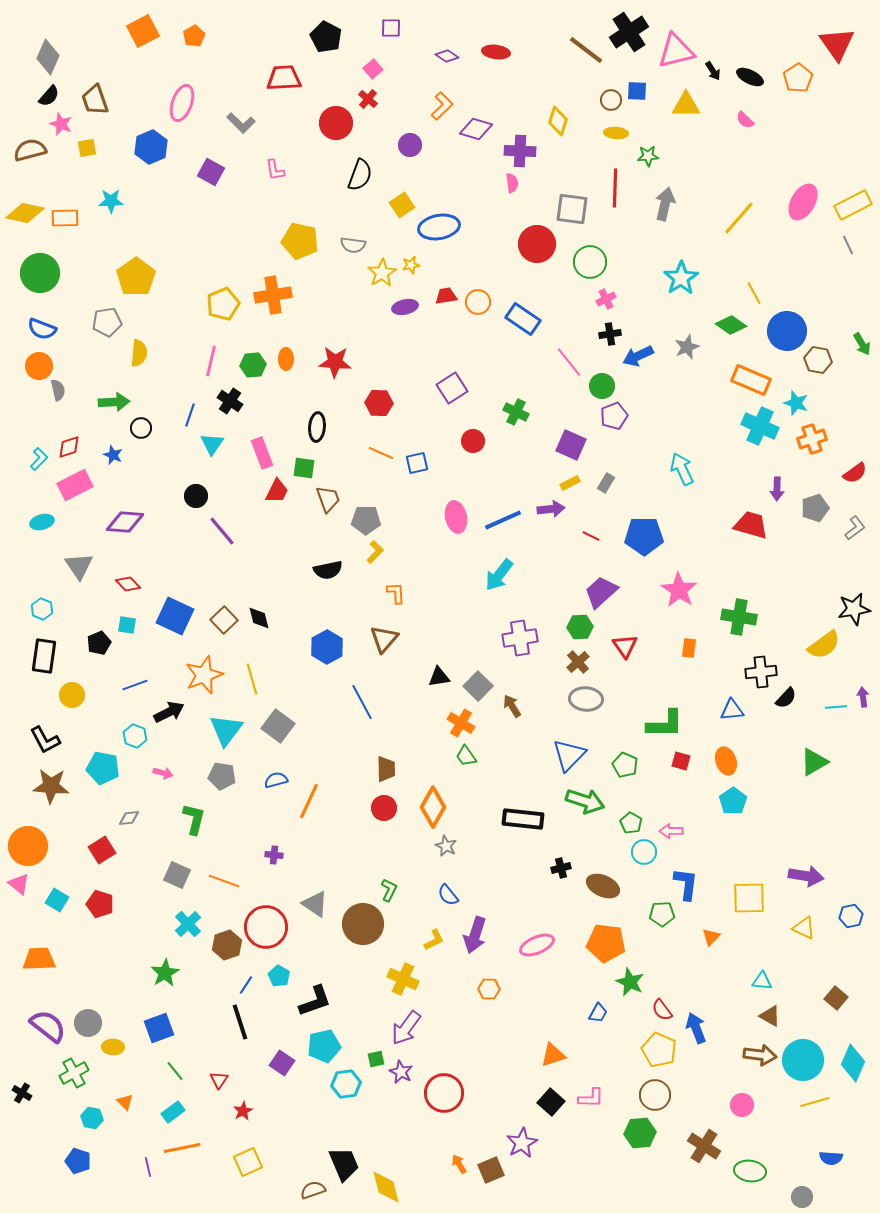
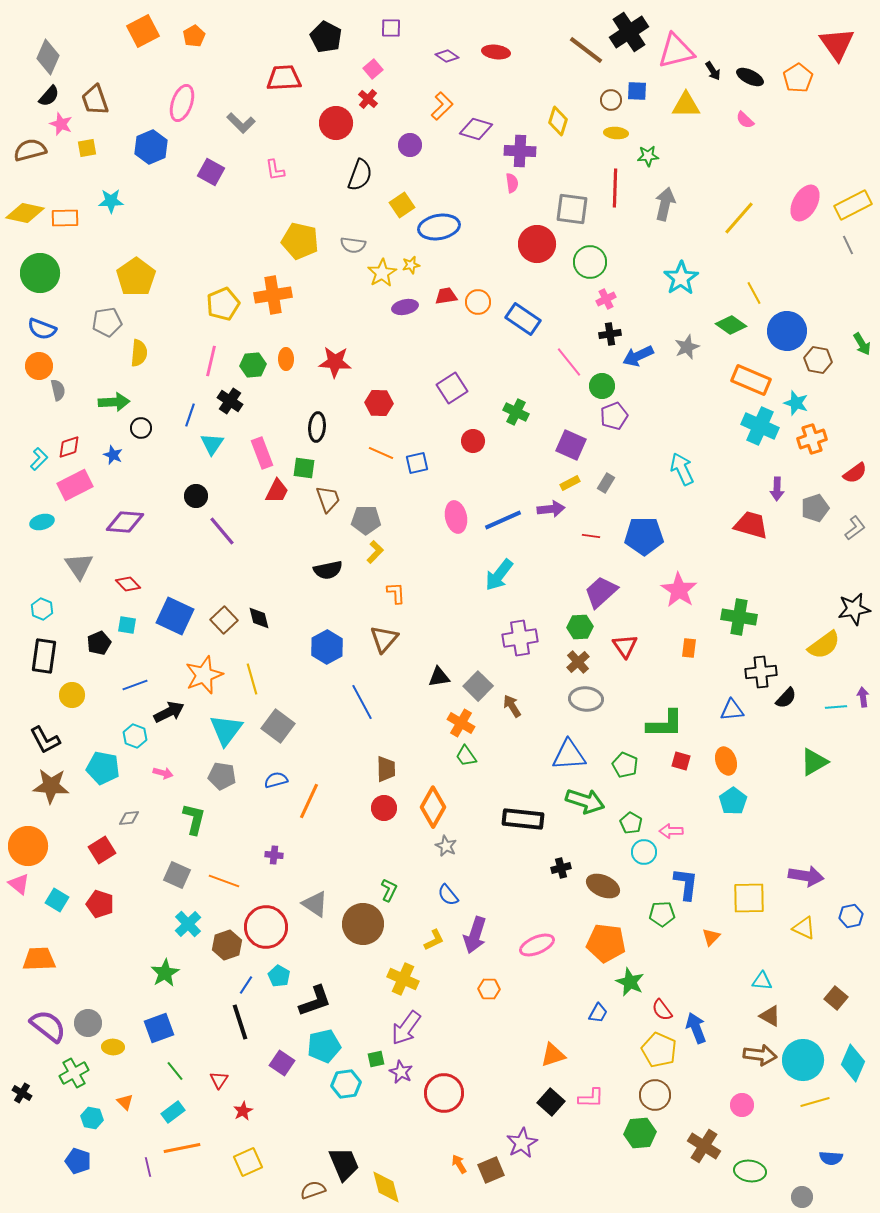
pink ellipse at (803, 202): moved 2 px right, 1 px down
red line at (591, 536): rotated 18 degrees counterclockwise
blue triangle at (569, 755): rotated 42 degrees clockwise
